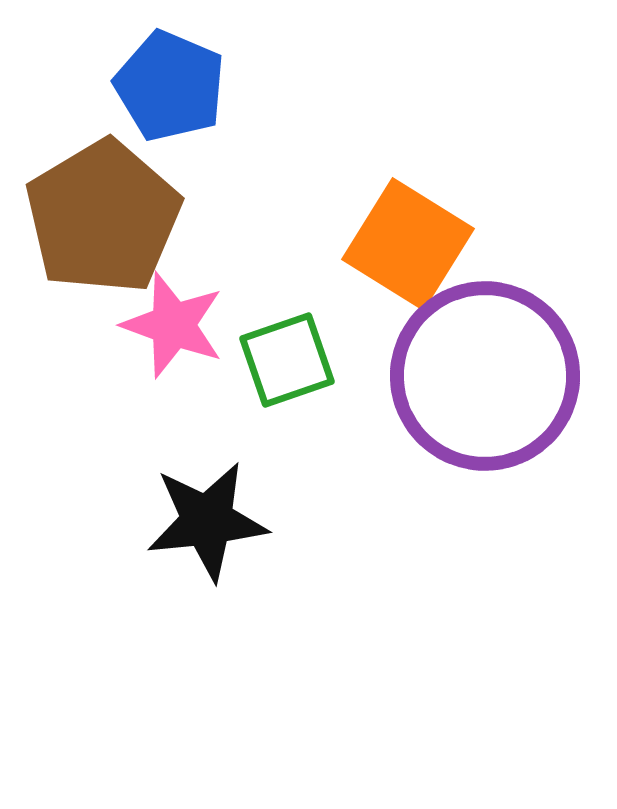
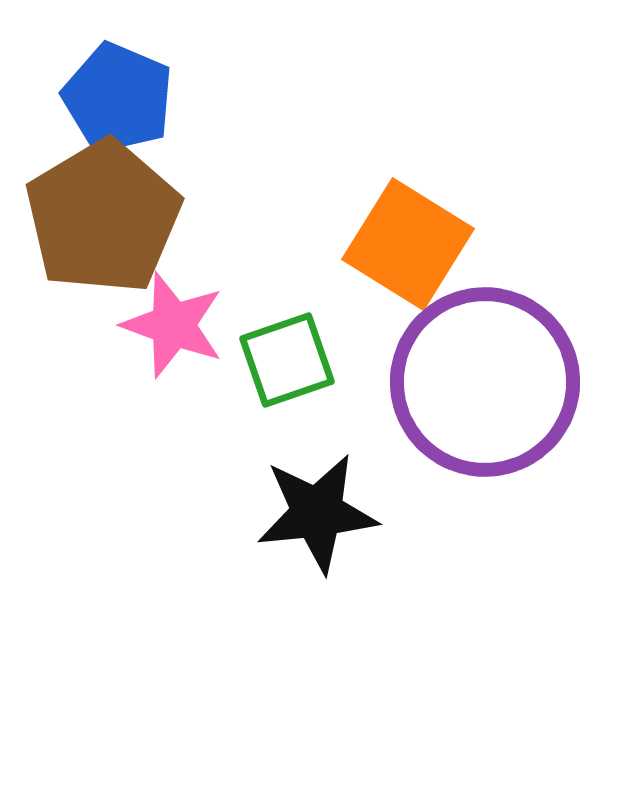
blue pentagon: moved 52 px left, 12 px down
purple circle: moved 6 px down
black star: moved 110 px right, 8 px up
